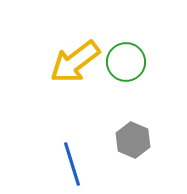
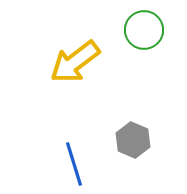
green circle: moved 18 px right, 32 px up
blue line: moved 2 px right
